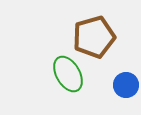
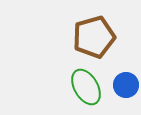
green ellipse: moved 18 px right, 13 px down
